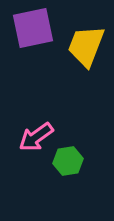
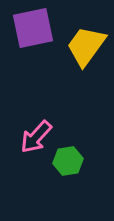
yellow trapezoid: rotated 15 degrees clockwise
pink arrow: rotated 12 degrees counterclockwise
